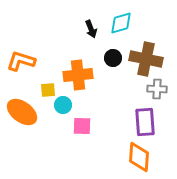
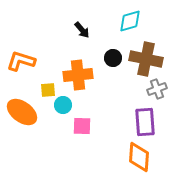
cyan diamond: moved 9 px right, 2 px up
black arrow: moved 9 px left, 1 px down; rotated 18 degrees counterclockwise
gray cross: rotated 24 degrees counterclockwise
